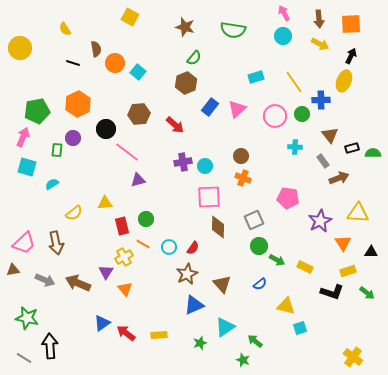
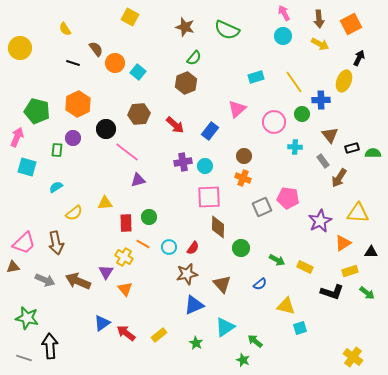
orange square at (351, 24): rotated 25 degrees counterclockwise
green semicircle at (233, 30): moved 6 px left; rotated 15 degrees clockwise
brown semicircle at (96, 49): rotated 28 degrees counterclockwise
black arrow at (351, 56): moved 8 px right, 2 px down
blue rectangle at (210, 107): moved 24 px down
green pentagon at (37, 111): rotated 25 degrees clockwise
pink circle at (275, 116): moved 1 px left, 6 px down
pink arrow at (23, 137): moved 6 px left
brown circle at (241, 156): moved 3 px right
brown arrow at (339, 178): rotated 144 degrees clockwise
cyan semicircle at (52, 184): moved 4 px right, 3 px down
green circle at (146, 219): moved 3 px right, 2 px up
gray square at (254, 220): moved 8 px right, 13 px up
red rectangle at (122, 226): moved 4 px right, 3 px up; rotated 12 degrees clockwise
orange triangle at (343, 243): rotated 30 degrees clockwise
green circle at (259, 246): moved 18 px left, 2 px down
yellow cross at (124, 257): rotated 30 degrees counterclockwise
brown triangle at (13, 270): moved 3 px up
yellow rectangle at (348, 271): moved 2 px right
brown star at (187, 274): rotated 15 degrees clockwise
brown arrow at (78, 283): moved 2 px up
yellow rectangle at (159, 335): rotated 35 degrees counterclockwise
green star at (200, 343): moved 4 px left; rotated 24 degrees counterclockwise
gray line at (24, 358): rotated 14 degrees counterclockwise
